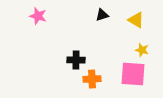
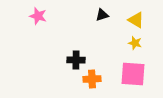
yellow star: moved 7 px left, 7 px up
